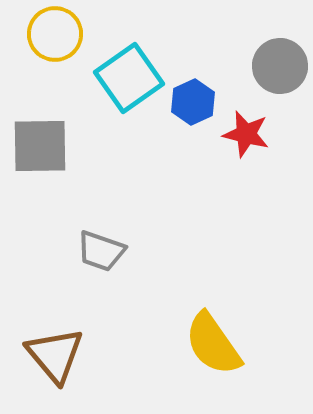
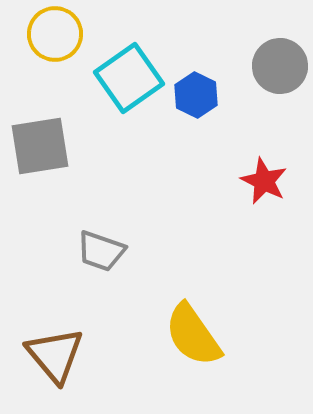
blue hexagon: moved 3 px right, 7 px up; rotated 9 degrees counterclockwise
red star: moved 18 px right, 47 px down; rotated 12 degrees clockwise
gray square: rotated 8 degrees counterclockwise
yellow semicircle: moved 20 px left, 9 px up
